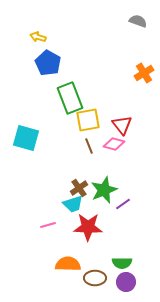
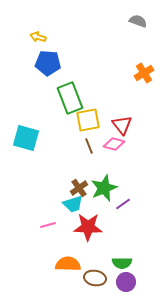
blue pentagon: rotated 25 degrees counterclockwise
green star: moved 2 px up
brown ellipse: rotated 10 degrees clockwise
